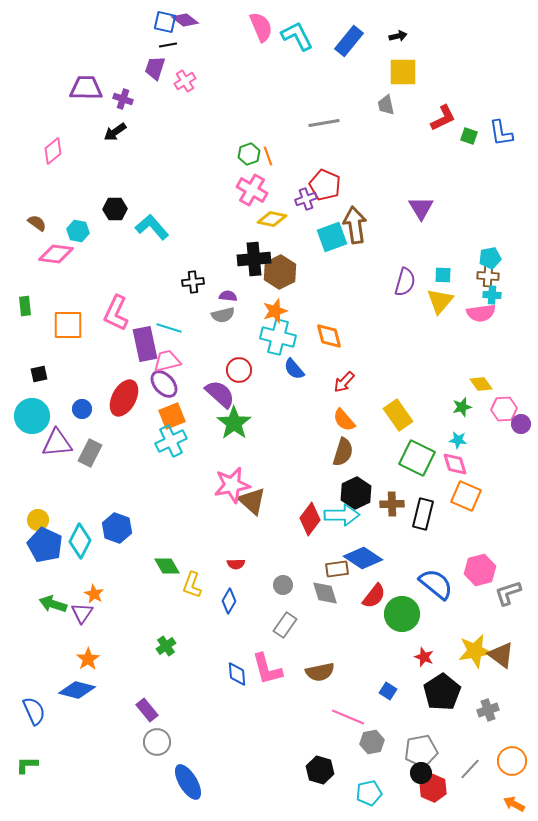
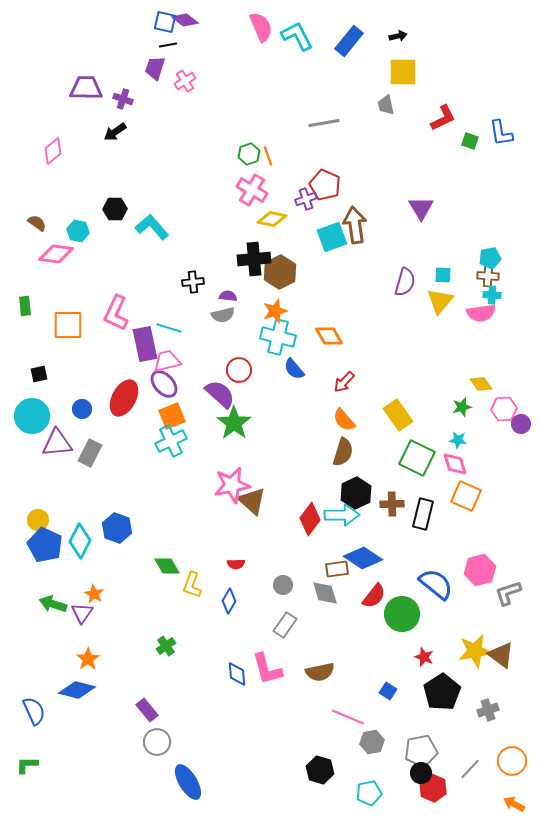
green square at (469, 136): moved 1 px right, 5 px down
orange diamond at (329, 336): rotated 16 degrees counterclockwise
